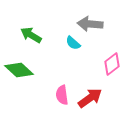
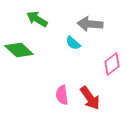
green arrow: moved 6 px right, 16 px up
green diamond: moved 20 px up
red arrow: rotated 90 degrees clockwise
